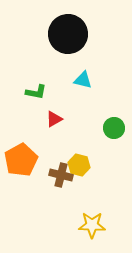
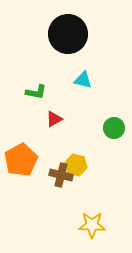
yellow hexagon: moved 3 px left
